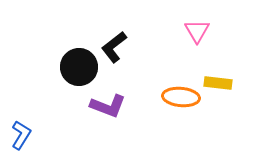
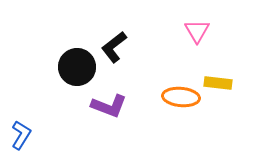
black circle: moved 2 px left
purple L-shape: moved 1 px right
